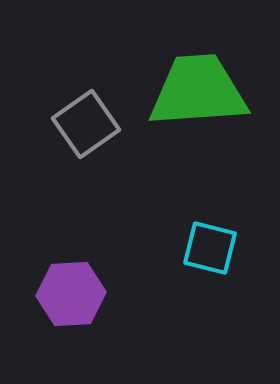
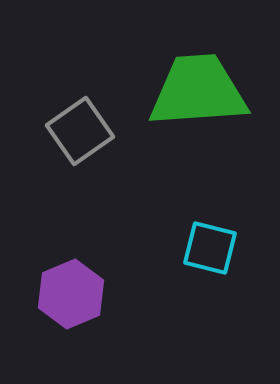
gray square: moved 6 px left, 7 px down
purple hexagon: rotated 20 degrees counterclockwise
